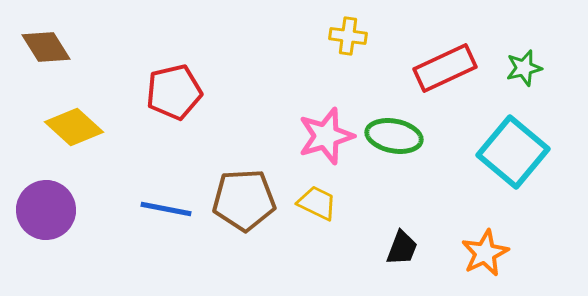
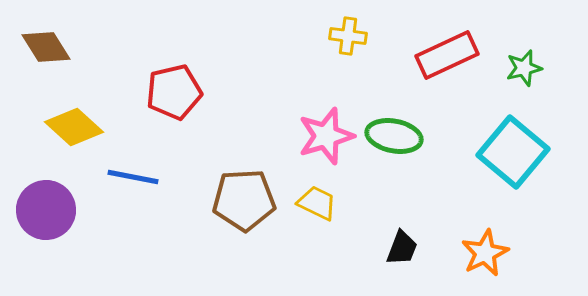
red rectangle: moved 2 px right, 13 px up
blue line: moved 33 px left, 32 px up
